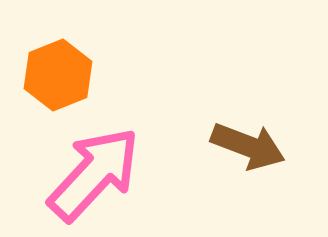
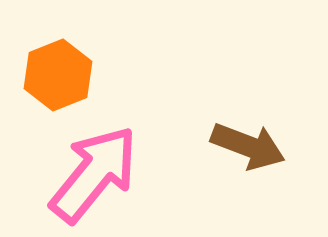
pink arrow: rotated 4 degrees counterclockwise
